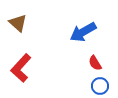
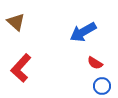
brown triangle: moved 2 px left, 1 px up
red semicircle: rotated 28 degrees counterclockwise
blue circle: moved 2 px right
